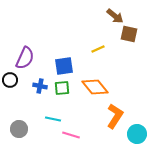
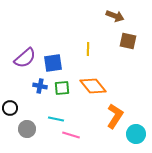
brown arrow: rotated 18 degrees counterclockwise
brown square: moved 1 px left, 7 px down
yellow line: moved 10 px left; rotated 64 degrees counterclockwise
purple semicircle: rotated 25 degrees clockwise
blue square: moved 11 px left, 3 px up
black circle: moved 28 px down
orange diamond: moved 2 px left, 1 px up
cyan line: moved 3 px right
gray circle: moved 8 px right
cyan circle: moved 1 px left
